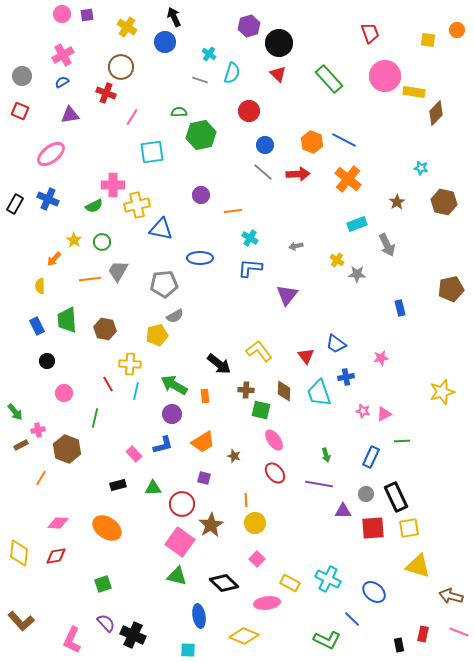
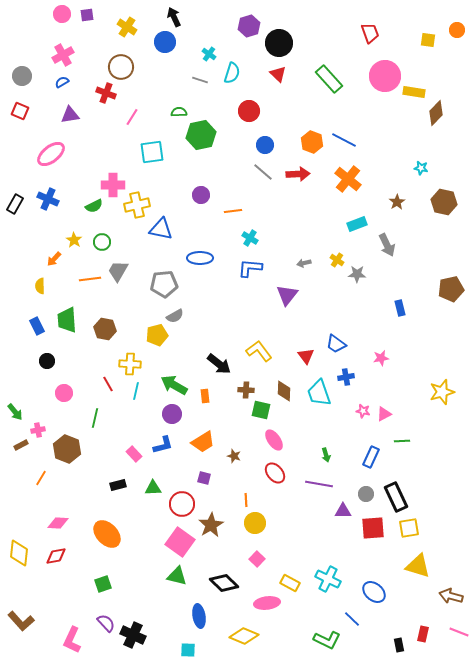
gray arrow at (296, 246): moved 8 px right, 17 px down
orange ellipse at (107, 528): moved 6 px down; rotated 12 degrees clockwise
